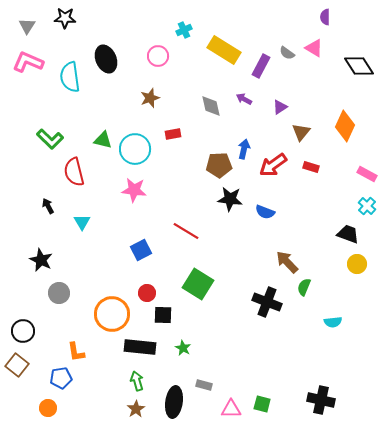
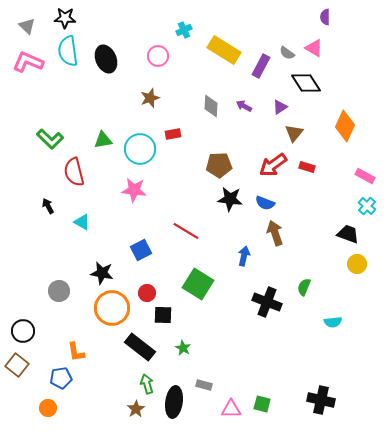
gray triangle at (27, 26): rotated 18 degrees counterclockwise
black diamond at (359, 66): moved 53 px left, 17 px down
cyan semicircle at (70, 77): moved 2 px left, 26 px up
purple arrow at (244, 99): moved 7 px down
gray diamond at (211, 106): rotated 15 degrees clockwise
brown triangle at (301, 132): moved 7 px left, 1 px down
green triangle at (103, 140): rotated 24 degrees counterclockwise
cyan circle at (135, 149): moved 5 px right
blue arrow at (244, 149): moved 107 px down
red rectangle at (311, 167): moved 4 px left
pink rectangle at (367, 174): moved 2 px left, 2 px down
blue semicircle at (265, 212): moved 9 px up
cyan triangle at (82, 222): rotated 30 degrees counterclockwise
black star at (41, 260): moved 61 px right, 13 px down; rotated 15 degrees counterclockwise
brown arrow at (287, 262): moved 12 px left, 29 px up; rotated 25 degrees clockwise
gray circle at (59, 293): moved 2 px up
orange circle at (112, 314): moved 6 px up
black rectangle at (140, 347): rotated 32 degrees clockwise
green arrow at (137, 381): moved 10 px right, 3 px down
